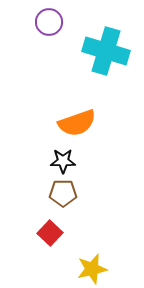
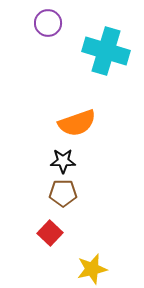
purple circle: moved 1 px left, 1 px down
